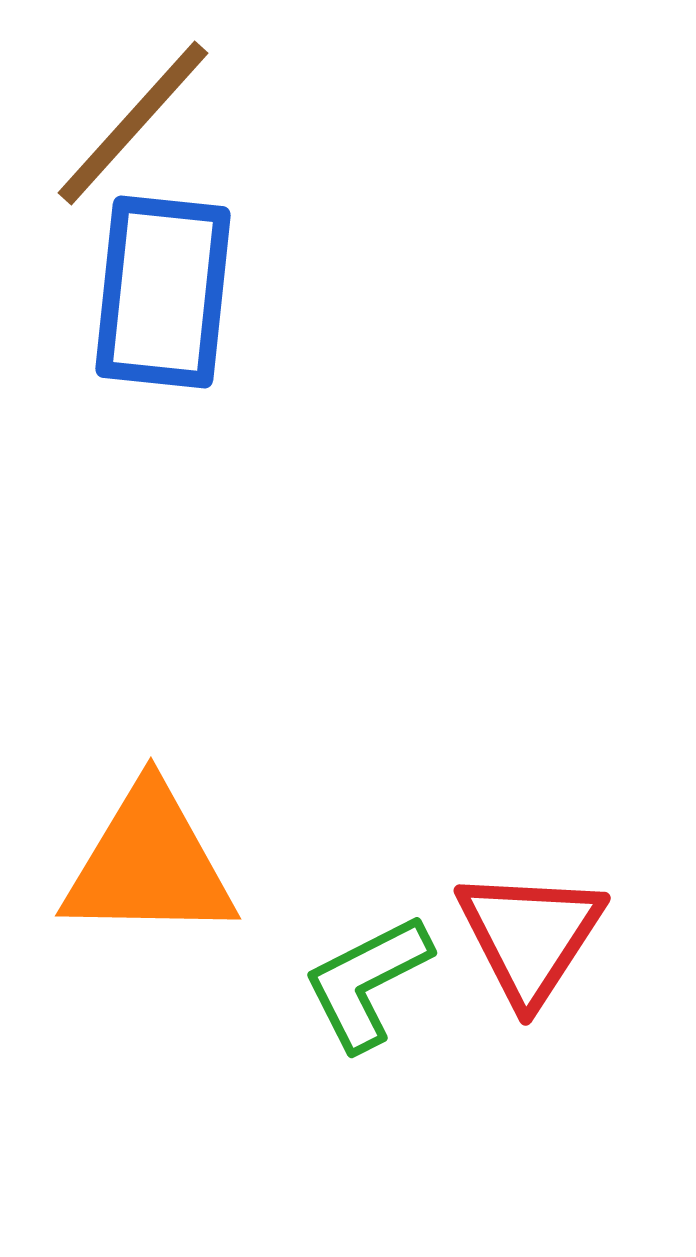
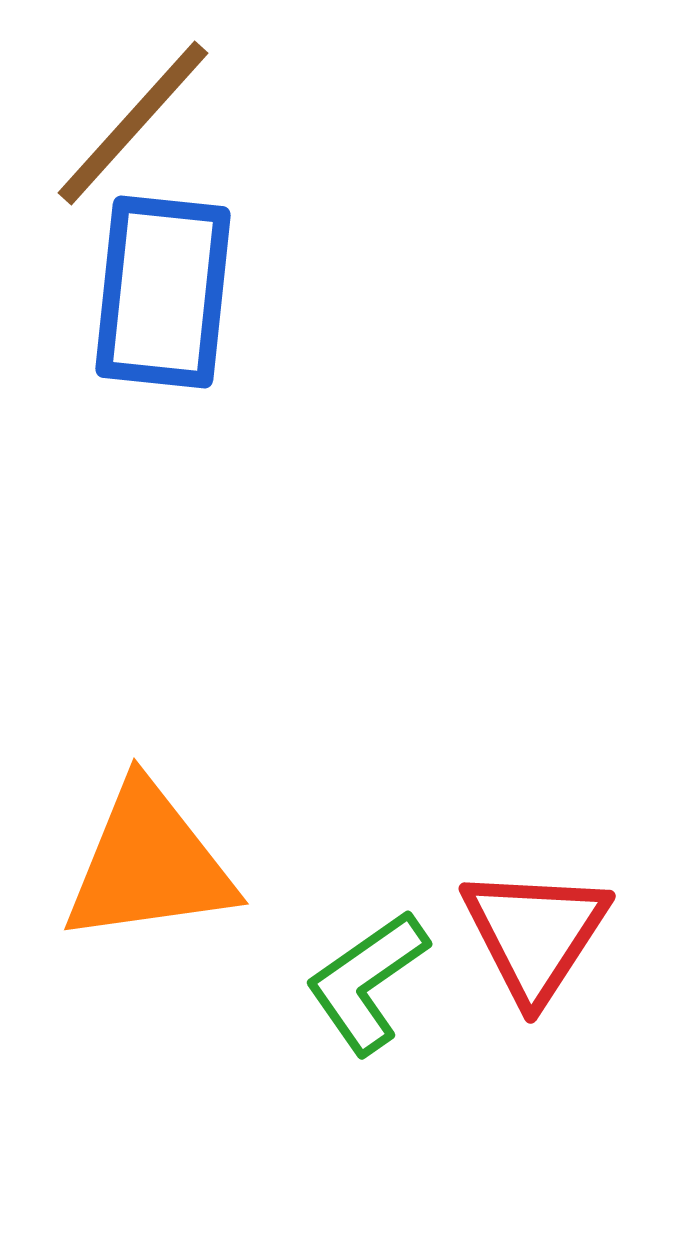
orange triangle: rotated 9 degrees counterclockwise
red triangle: moved 5 px right, 2 px up
green L-shape: rotated 8 degrees counterclockwise
